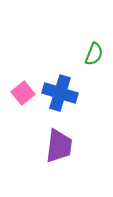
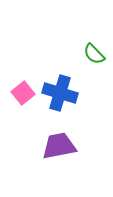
green semicircle: rotated 115 degrees clockwise
purple trapezoid: rotated 108 degrees counterclockwise
